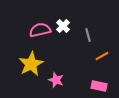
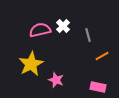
pink rectangle: moved 1 px left, 1 px down
